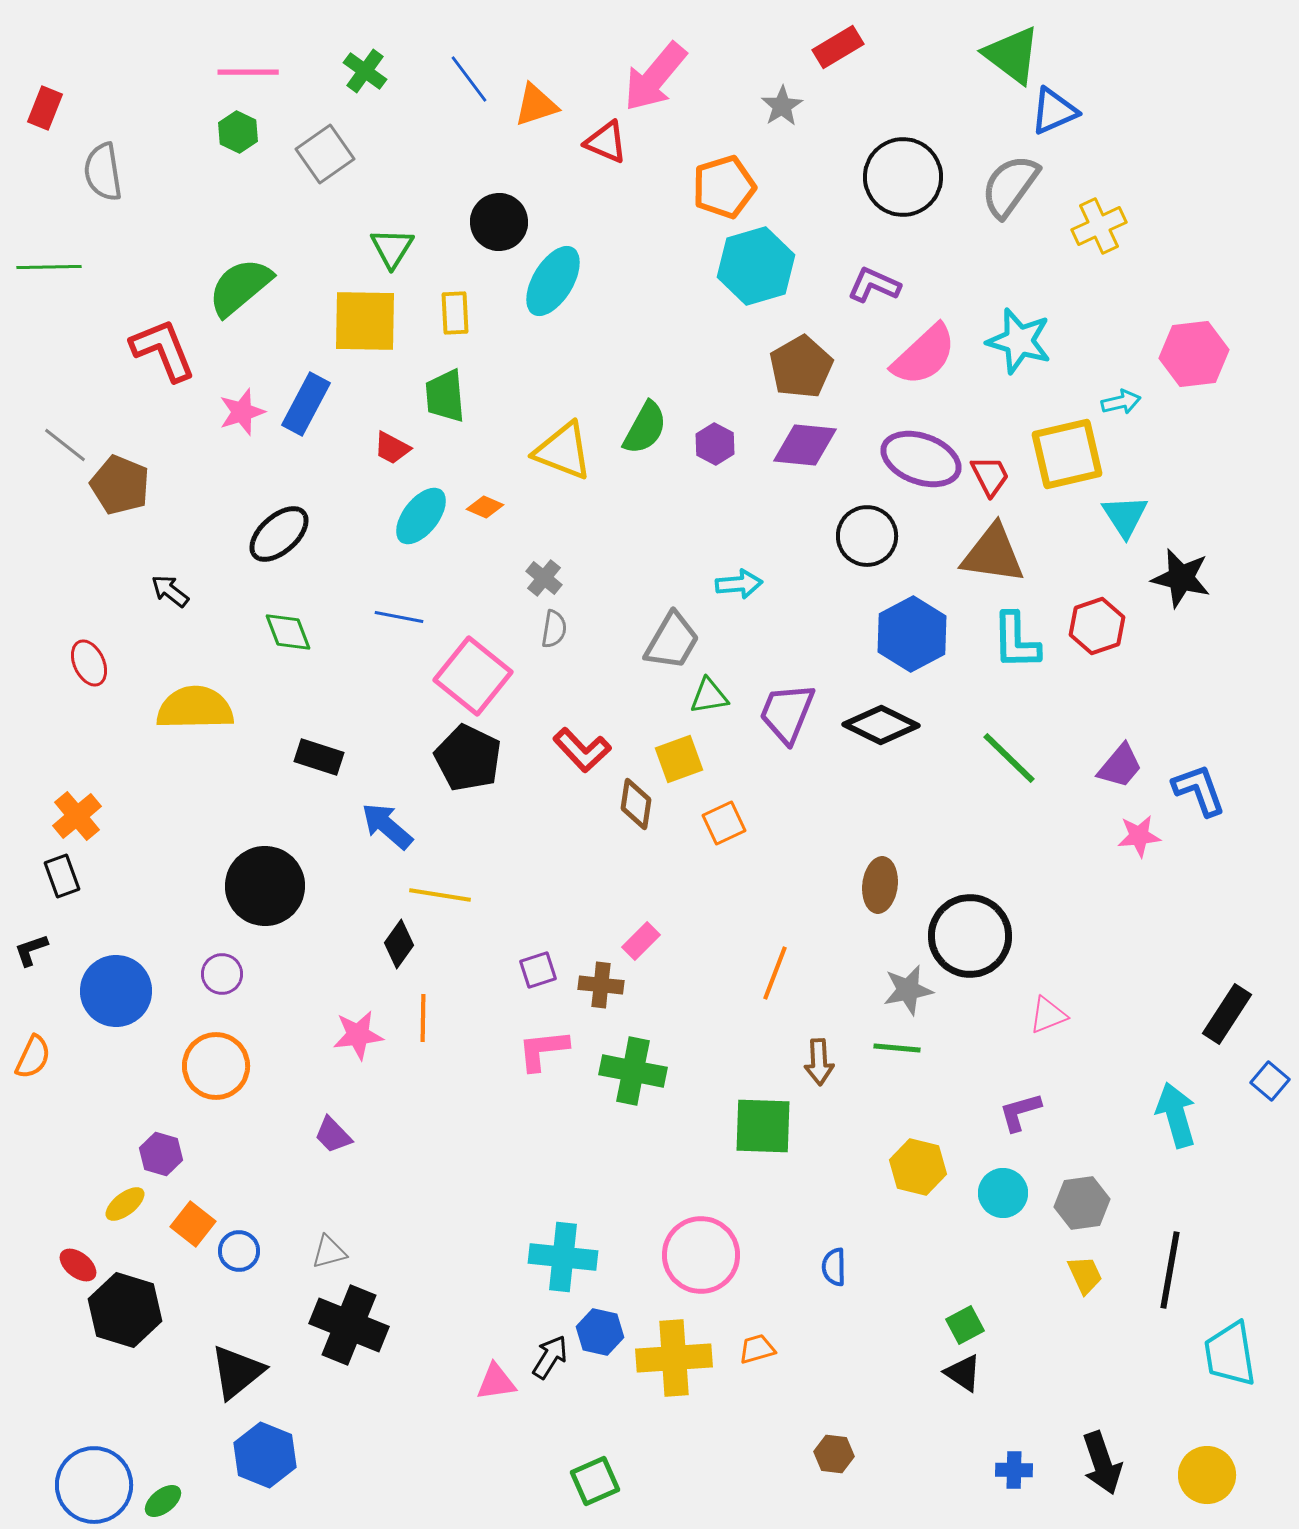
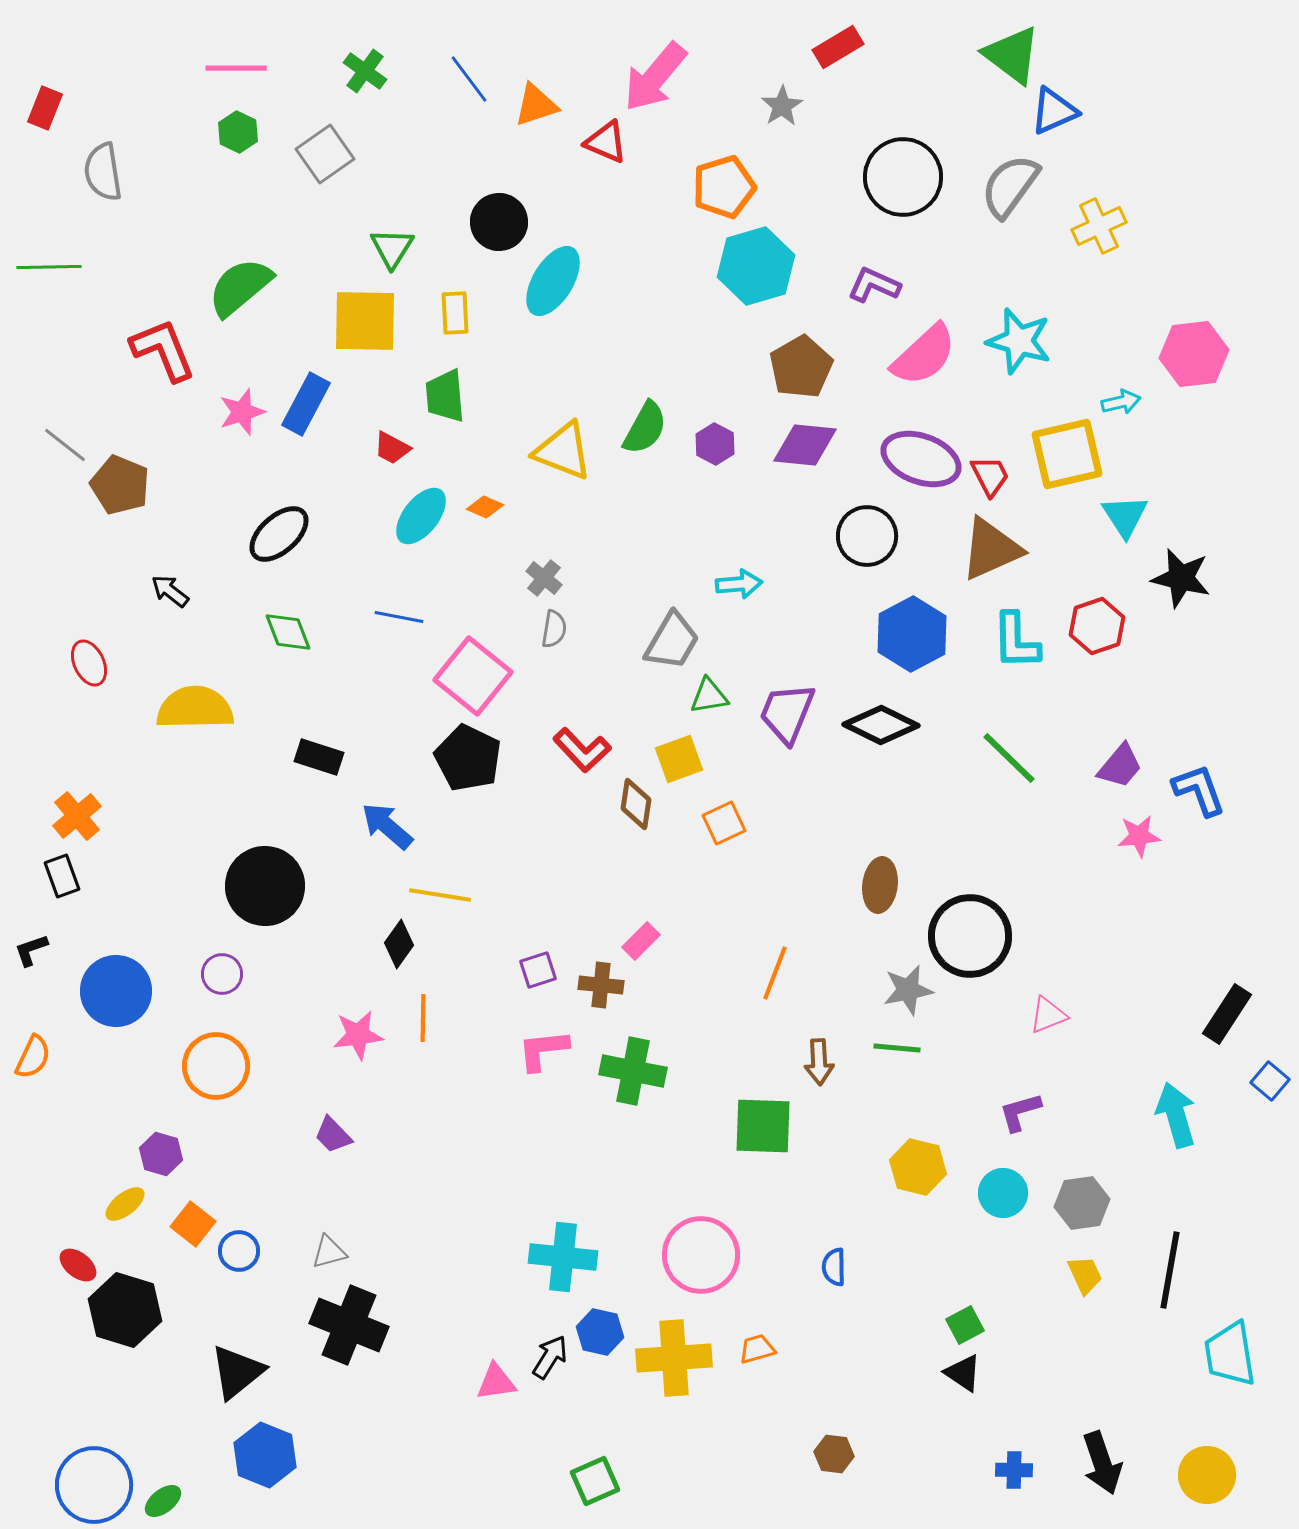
pink line at (248, 72): moved 12 px left, 4 px up
brown triangle at (993, 554): moved 2 px left, 5 px up; rotated 32 degrees counterclockwise
